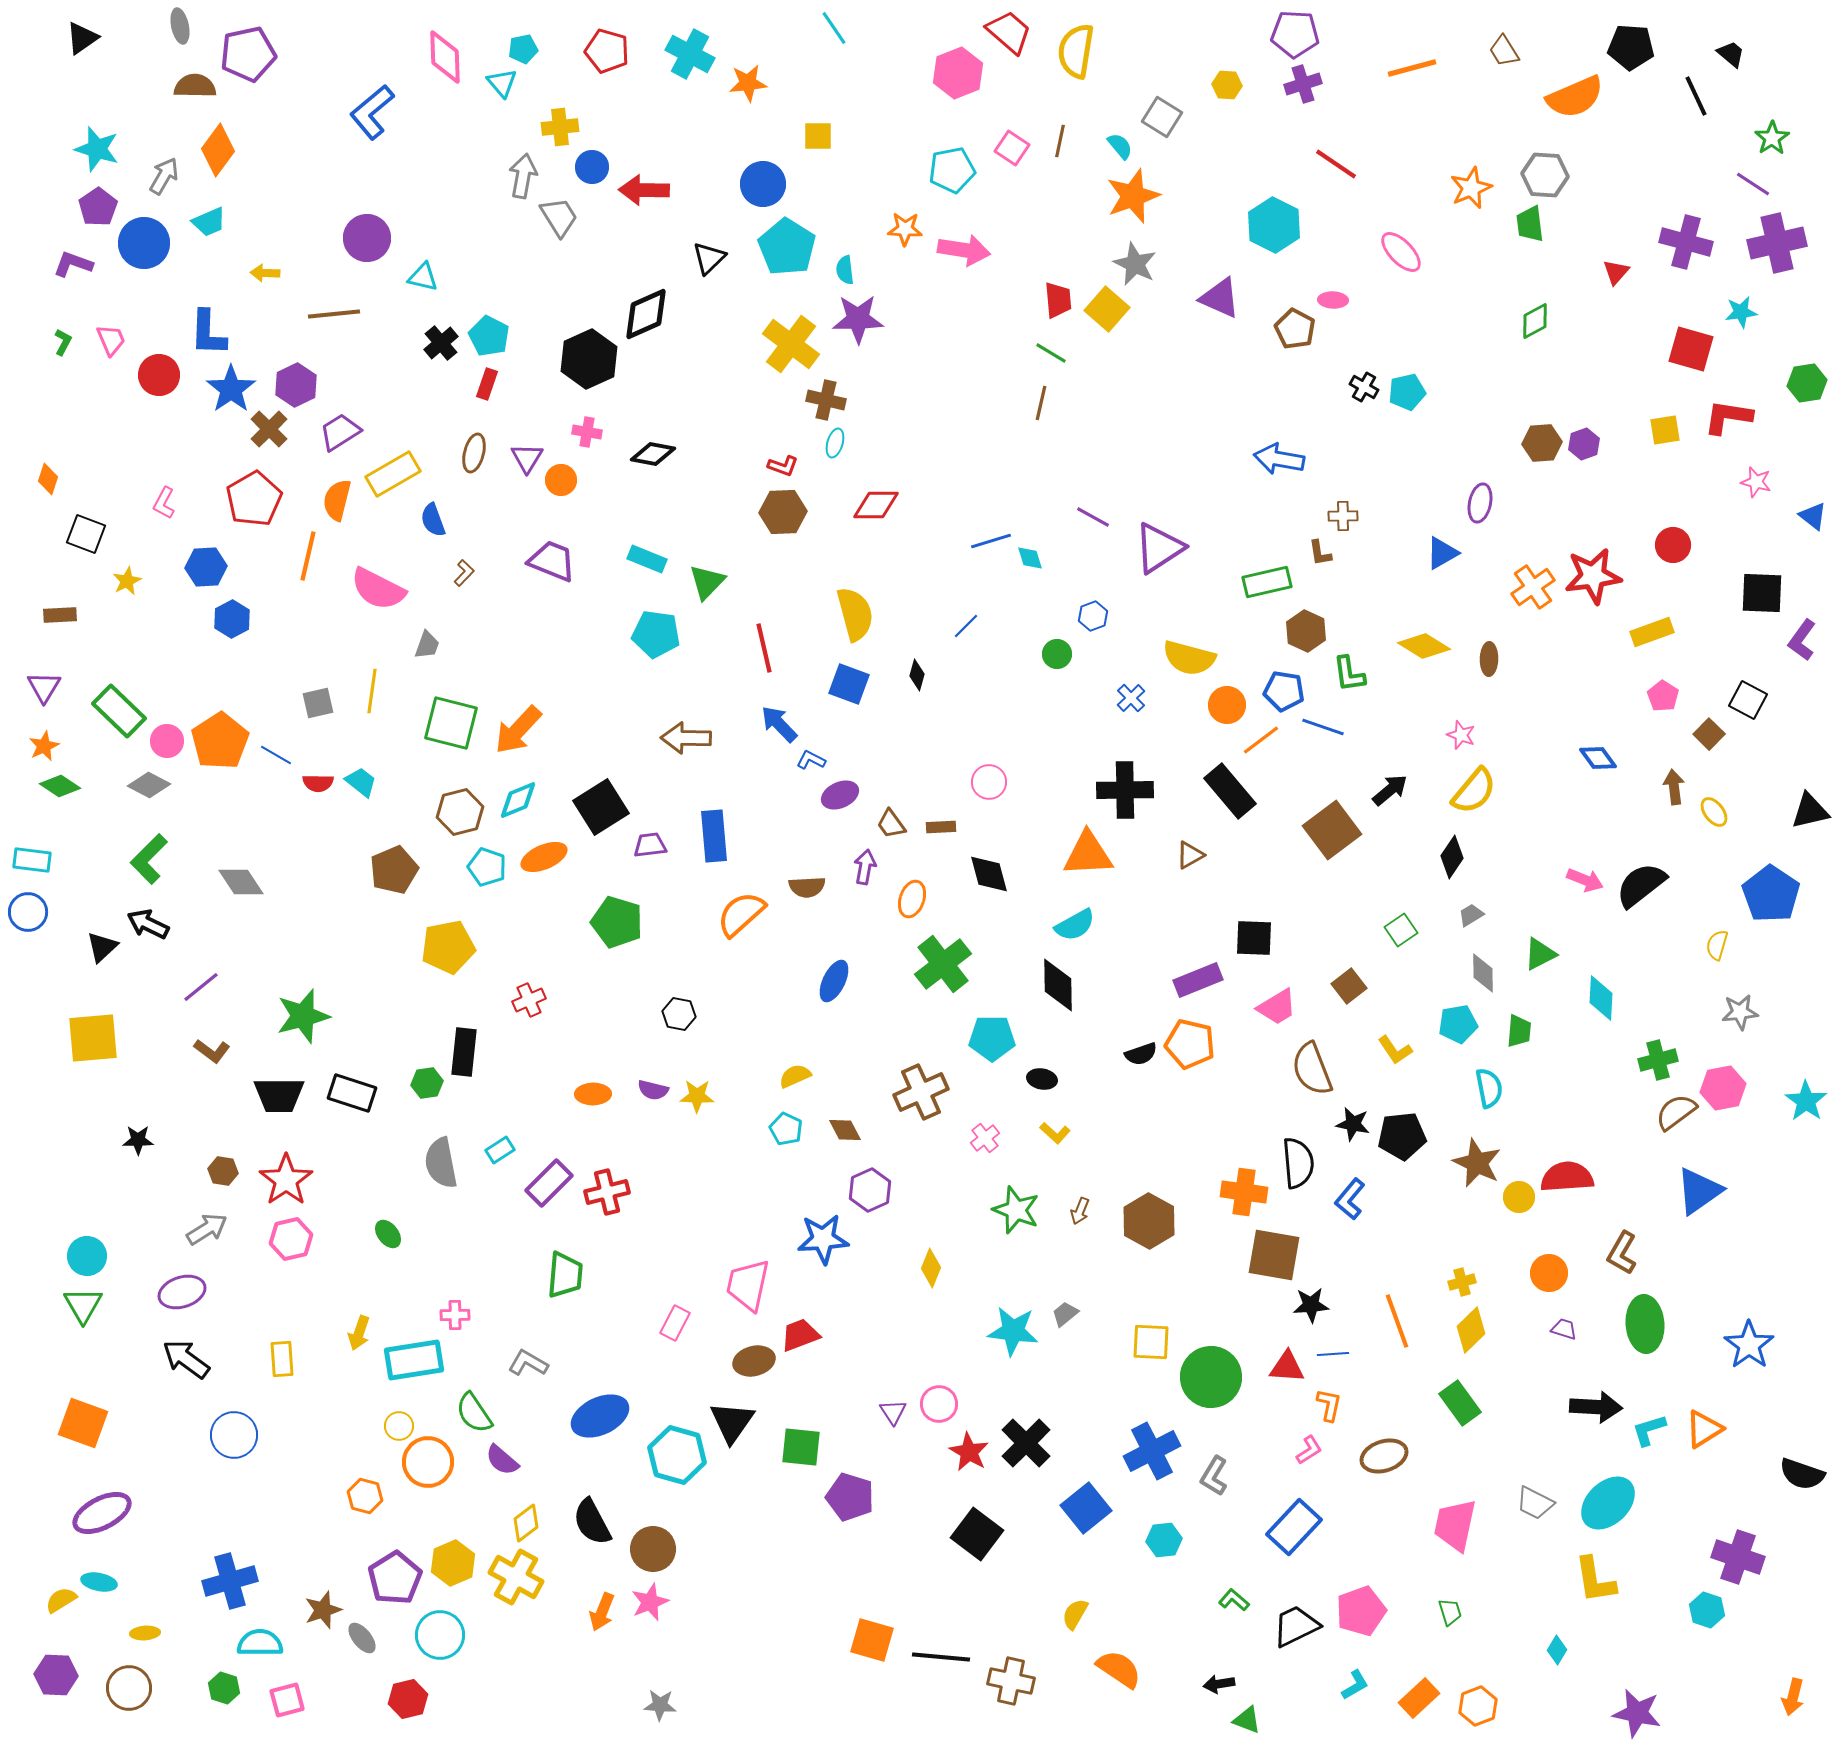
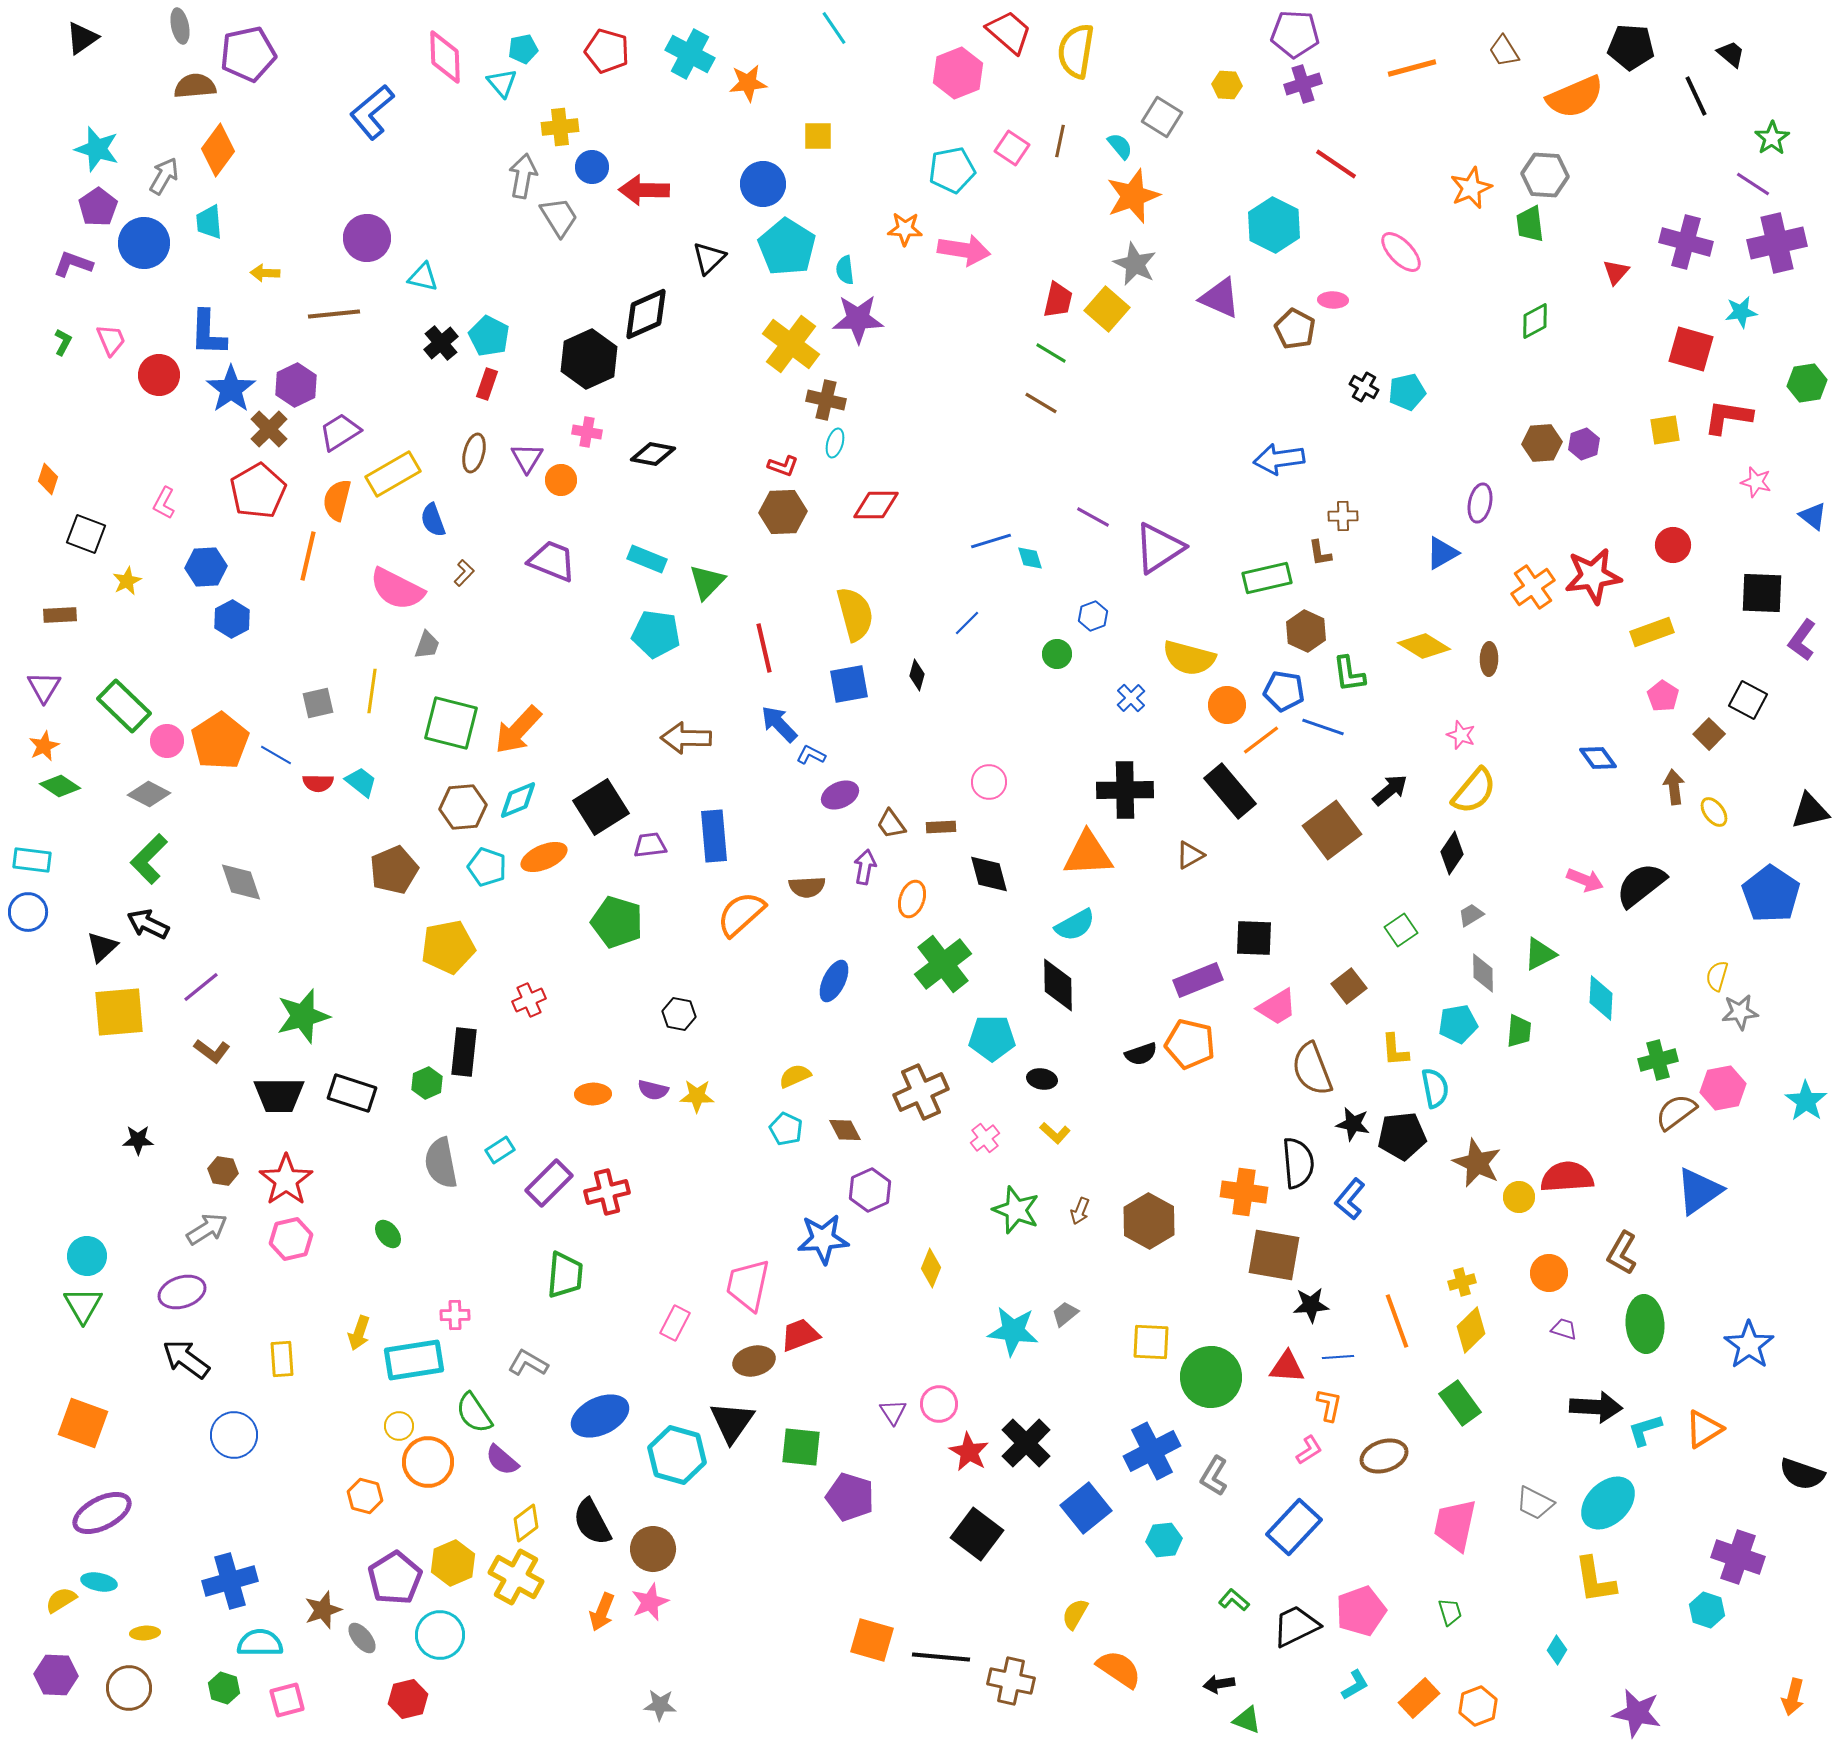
brown semicircle at (195, 86): rotated 6 degrees counterclockwise
cyan trapezoid at (209, 222): rotated 108 degrees clockwise
red trapezoid at (1058, 300): rotated 18 degrees clockwise
brown line at (1041, 403): rotated 72 degrees counterclockwise
blue arrow at (1279, 459): rotated 18 degrees counterclockwise
red pentagon at (254, 499): moved 4 px right, 8 px up
green rectangle at (1267, 582): moved 4 px up
pink semicircle at (378, 589): moved 19 px right
blue line at (966, 626): moved 1 px right, 3 px up
blue square at (849, 684): rotated 30 degrees counterclockwise
green rectangle at (119, 711): moved 5 px right, 5 px up
blue L-shape at (811, 760): moved 5 px up
gray diamond at (149, 785): moved 9 px down
brown hexagon at (460, 812): moved 3 px right, 5 px up; rotated 9 degrees clockwise
black diamond at (1452, 857): moved 4 px up
gray diamond at (241, 882): rotated 15 degrees clockwise
yellow semicircle at (1717, 945): moved 31 px down
yellow square at (93, 1038): moved 26 px right, 26 px up
yellow L-shape at (1395, 1050): rotated 30 degrees clockwise
green hexagon at (427, 1083): rotated 16 degrees counterclockwise
cyan semicircle at (1489, 1088): moved 54 px left
blue line at (1333, 1354): moved 5 px right, 3 px down
cyan L-shape at (1649, 1430): moved 4 px left
